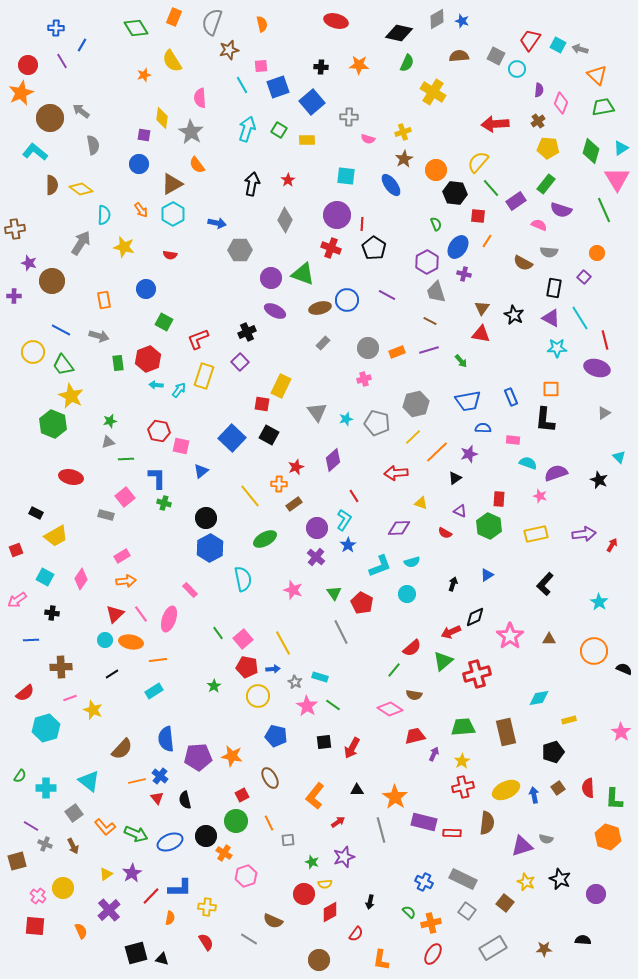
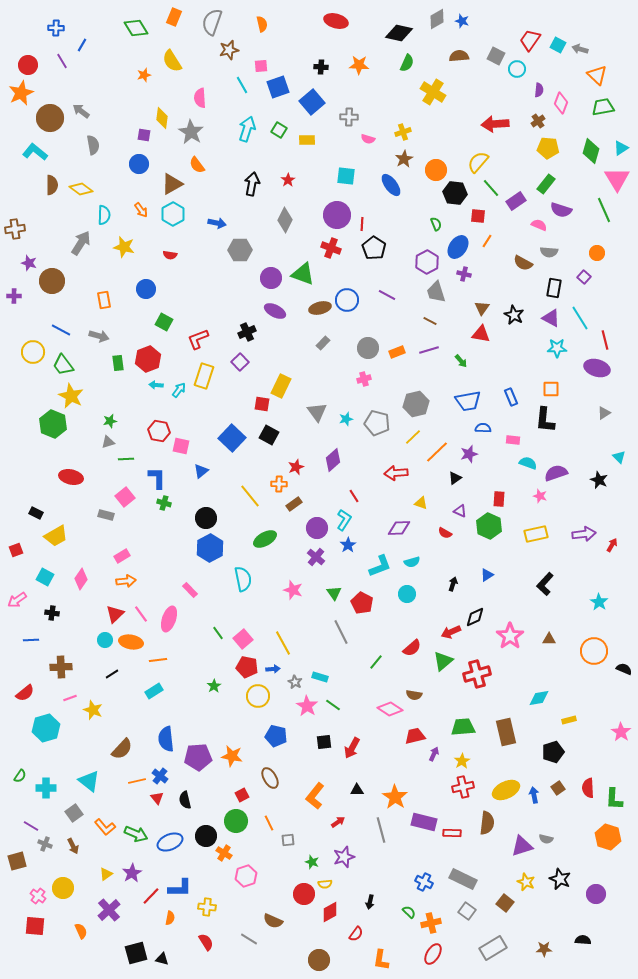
green line at (394, 670): moved 18 px left, 8 px up
